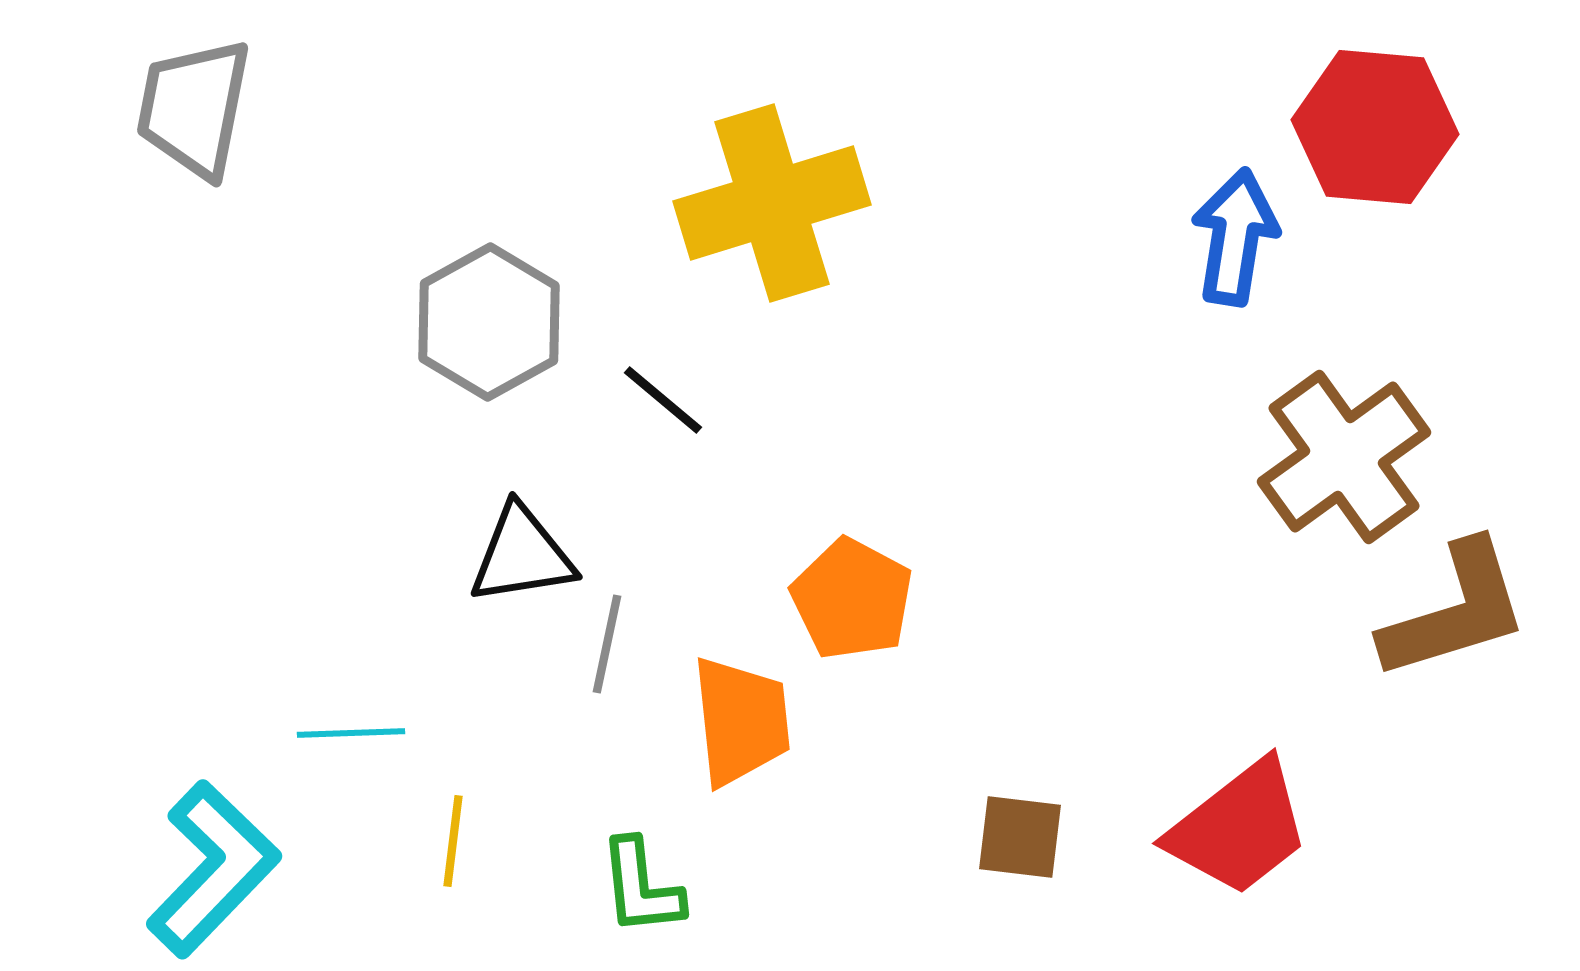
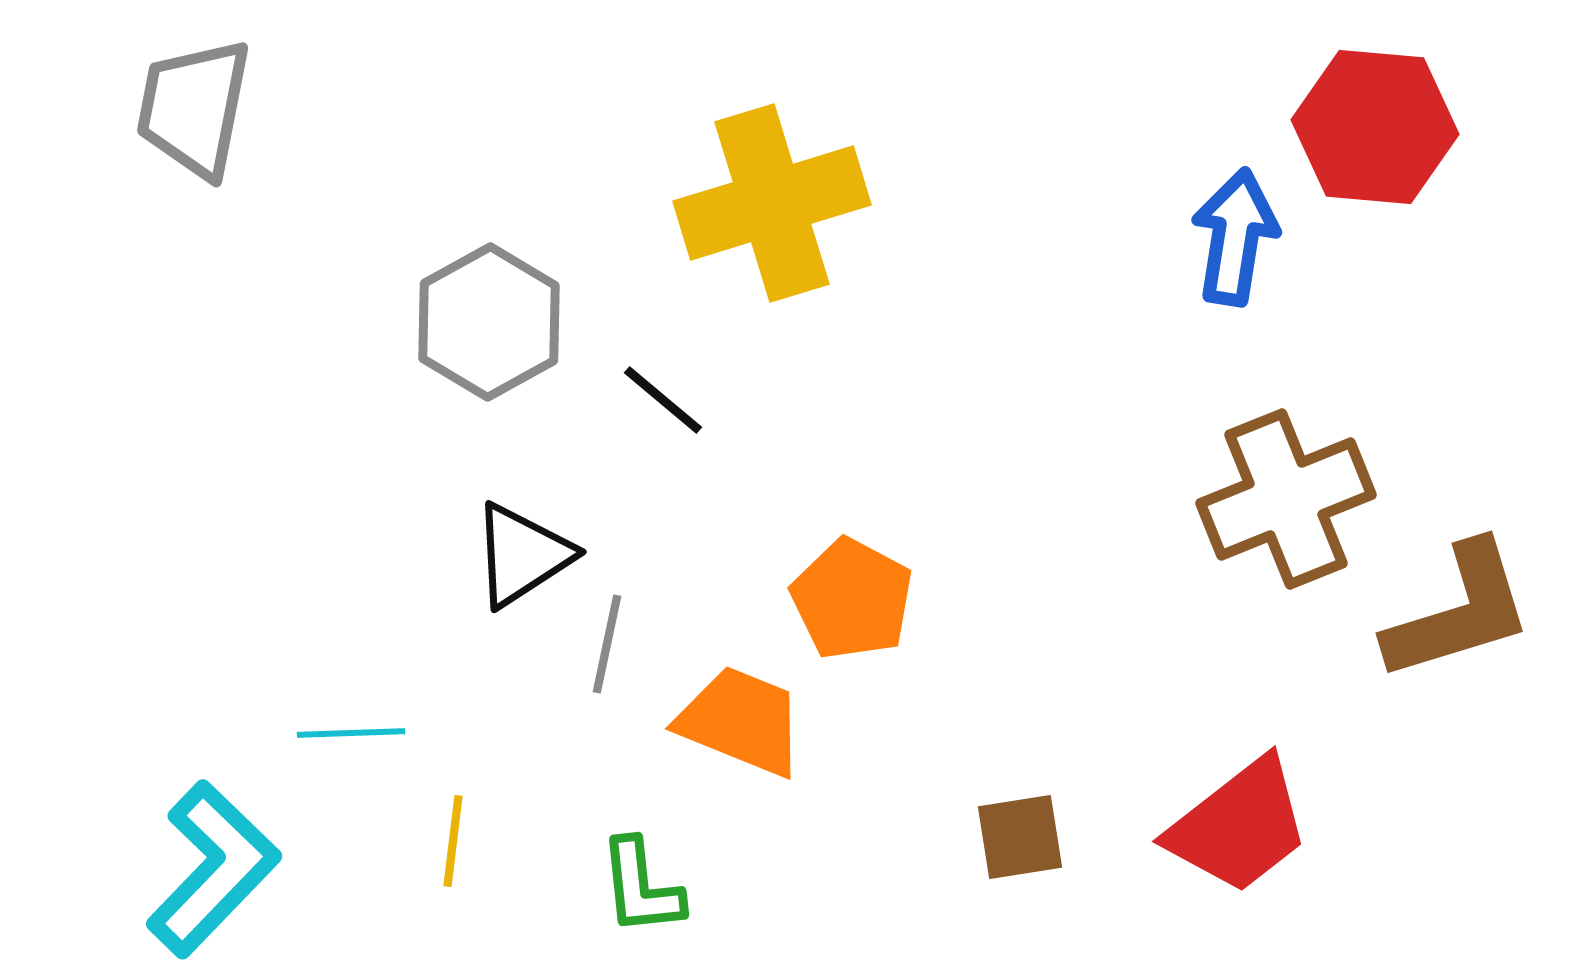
brown cross: moved 58 px left, 42 px down; rotated 14 degrees clockwise
black triangle: rotated 24 degrees counterclockwise
brown L-shape: moved 4 px right, 1 px down
orange trapezoid: rotated 62 degrees counterclockwise
red trapezoid: moved 2 px up
brown square: rotated 16 degrees counterclockwise
